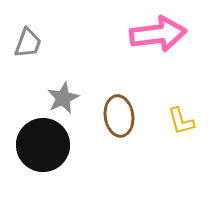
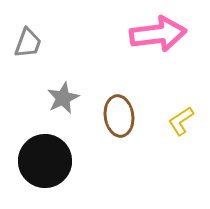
yellow L-shape: rotated 72 degrees clockwise
black circle: moved 2 px right, 16 px down
